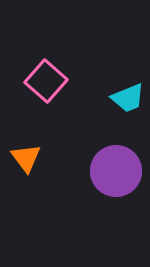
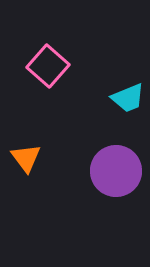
pink square: moved 2 px right, 15 px up
